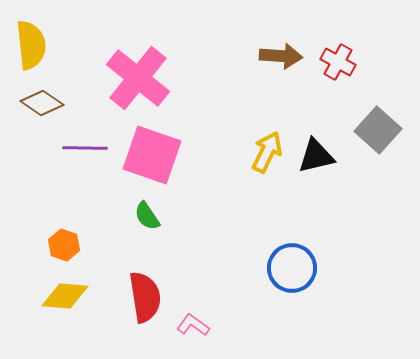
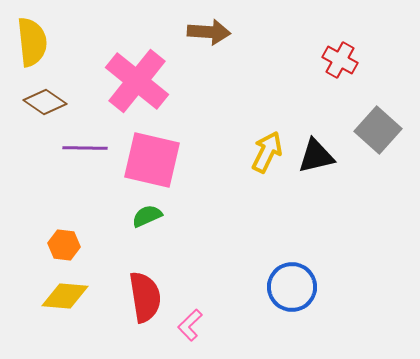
yellow semicircle: moved 1 px right, 3 px up
brown arrow: moved 72 px left, 24 px up
red cross: moved 2 px right, 2 px up
pink cross: moved 1 px left, 3 px down
brown diamond: moved 3 px right, 1 px up
pink square: moved 5 px down; rotated 6 degrees counterclockwise
green semicircle: rotated 100 degrees clockwise
orange hexagon: rotated 12 degrees counterclockwise
blue circle: moved 19 px down
pink L-shape: moved 3 px left; rotated 80 degrees counterclockwise
